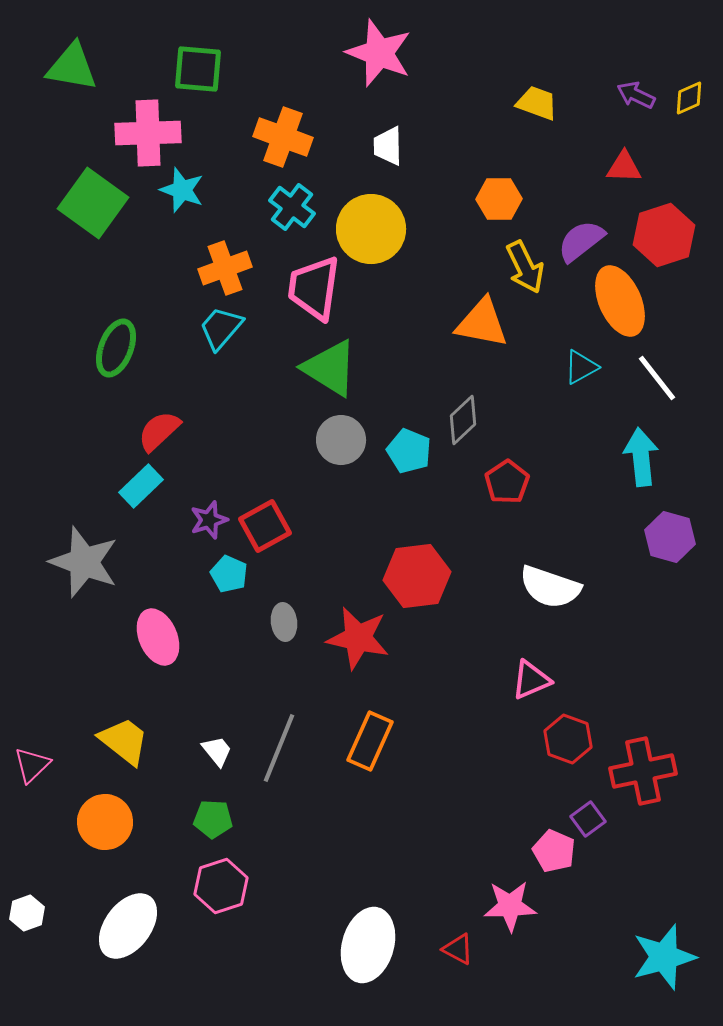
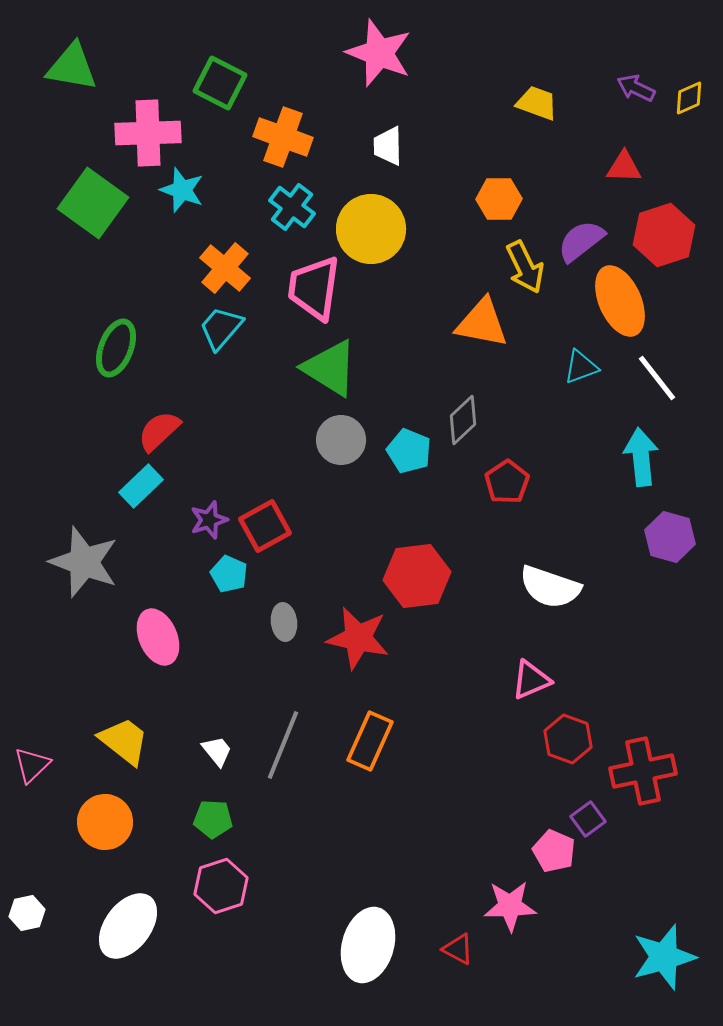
green square at (198, 69): moved 22 px right, 14 px down; rotated 22 degrees clockwise
purple arrow at (636, 95): moved 7 px up
orange cross at (225, 268): rotated 30 degrees counterclockwise
cyan triangle at (581, 367): rotated 9 degrees clockwise
gray line at (279, 748): moved 4 px right, 3 px up
white hexagon at (27, 913): rotated 8 degrees clockwise
